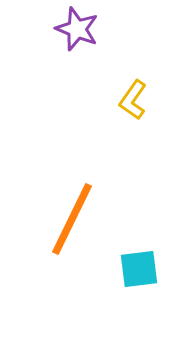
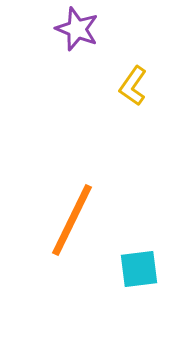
yellow L-shape: moved 14 px up
orange line: moved 1 px down
